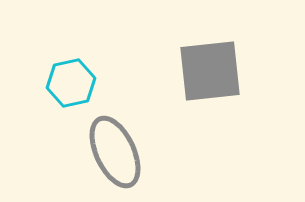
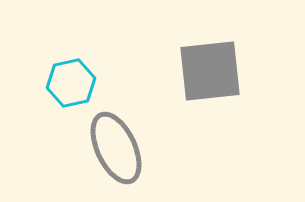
gray ellipse: moved 1 px right, 4 px up
